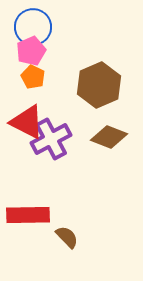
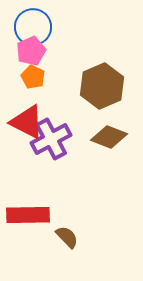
brown hexagon: moved 3 px right, 1 px down
